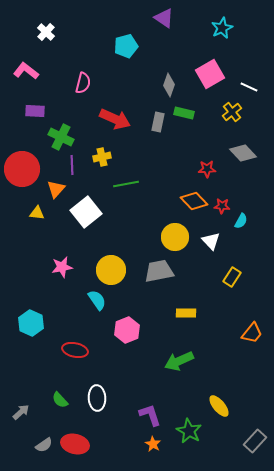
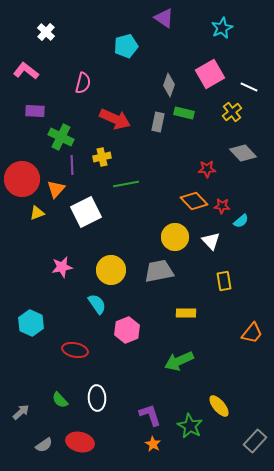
red circle at (22, 169): moved 10 px down
white square at (86, 212): rotated 12 degrees clockwise
yellow triangle at (37, 213): rotated 28 degrees counterclockwise
cyan semicircle at (241, 221): rotated 21 degrees clockwise
yellow rectangle at (232, 277): moved 8 px left, 4 px down; rotated 42 degrees counterclockwise
cyan semicircle at (97, 300): moved 4 px down
green star at (189, 431): moved 1 px right, 5 px up
red ellipse at (75, 444): moved 5 px right, 2 px up
